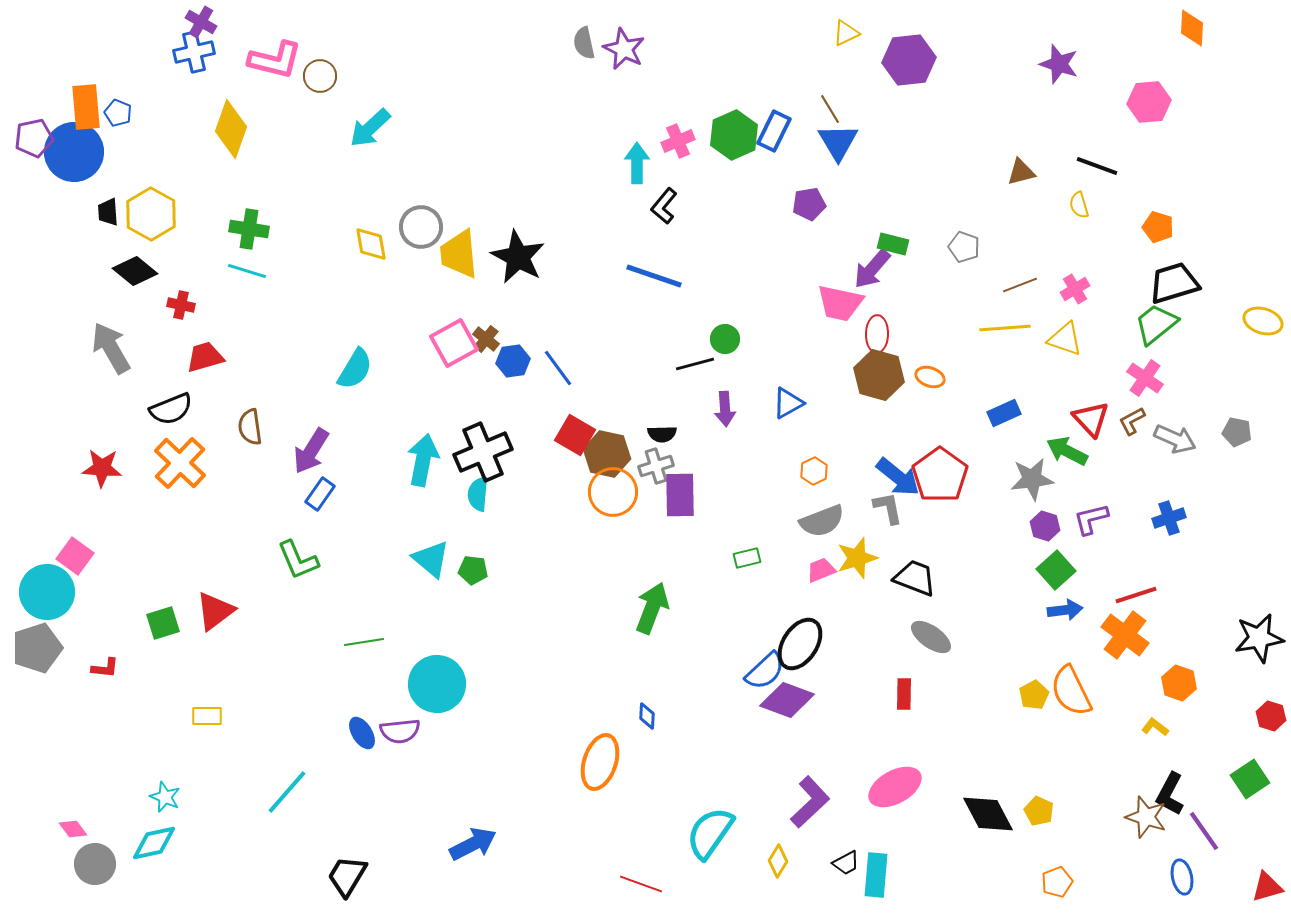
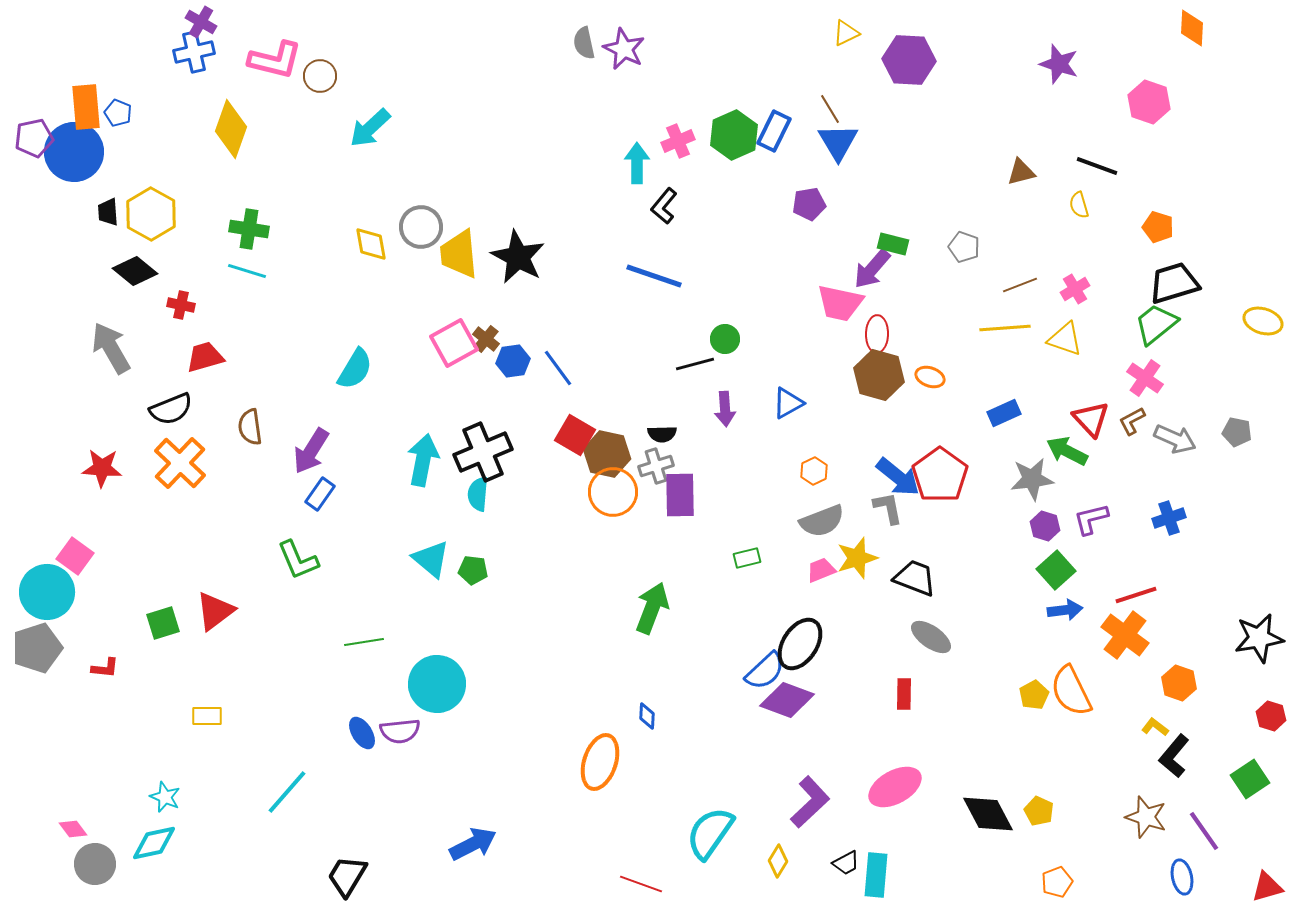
purple hexagon at (909, 60): rotated 9 degrees clockwise
pink hexagon at (1149, 102): rotated 24 degrees clockwise
black L-shape at (1170, 794): moved 4 px right, 38 px up; rotated 12 degrees clockwise
